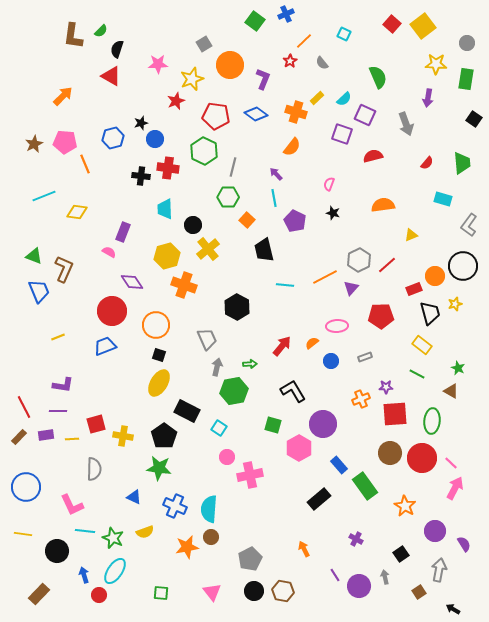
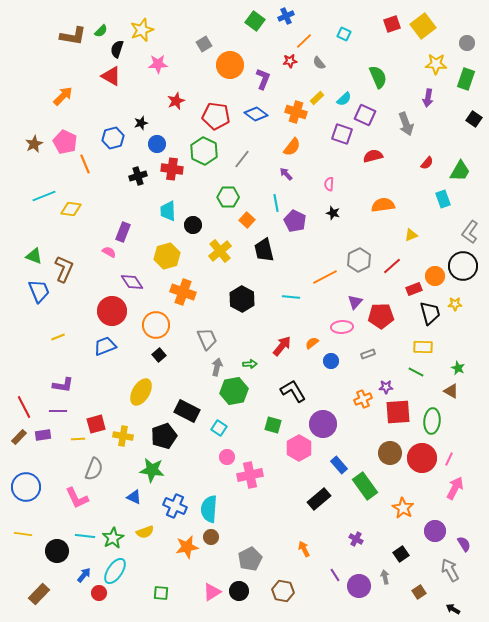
blue cross at (286, 14): moved 2 px down
red square at (392, 24): rotated 30 degrees clockwise
brown L-shape at (73, 36): rotated 88 degrees counterclockwise
red star at (290, 61): rotated 24 degrees clockwise
gray semicircle at (322, 63): moved 3 px left
yellow star at (192, 79): moved 50 px left, 49 px up
green rectangle at (466, 79): rotated 10 degrees clockwise
blue circle at (155, 139): moved 2 px right, 5 px down
pink pentagon at (65, 142): rotated 20 degrees clockwise
green trapezoid at (462, 163): moved 2 px left, 8 px down; rotated 35 degrees clockwise
gray line at (233, 167): moved 9 px right, 8 px up; rotated 24 degrees clockwise
red cross at (168, 168): moved 4 px right, 1 px down
purple arrow at (276, 174): moved 10 px right
black cross at (141, 176): moved 3 px left; rotated 24 degrees counterclockwise
pink semicircle at (329, 184): rotated 16 degrees counterclockwise
cyan line at (274, 198): moved 2 px right, 5 px down
cyan rectangle at (443, 199): rotated 54 degrees clockwise
cyan trapezoid at (165, 209): moved 3 px right, 2 px down
yellow diamond at (77, 212): moved 6 px left, 3 px up
gray L-shape at (469, 225): moved 1 px right, 7 px down
yellow cross at (208, 249): moved 12 px right, 2 px down
red line at (387, 265): moved 5 px right, 1 px down
orange cross at (184, 285): moved 1 px left, 7 px down
cyan line at (285, 285): moved 6 px right, 12 px down
purple triangle at (351, 288): moved 4 px right, 14 px down
yellow star at (455, 304): rotated 16 degrees clockwise
black hexagon at (237, 307): moved 5 px right, 8 px up
pink ellipse at (337, 326): moved 5 px right, 1 px down
yellow rectangle at (422, 345): moved 1 px right, 2 px down; rotated 36 degrees counterclockwise
black square at (159, 355): rotated 32 degrees clockwise
gray rectangle at (365, 357): moved 3 px right, 3 px up
green line at (417, 374): moved 1 px left, 2 px up
yellow ellipse at (159, 383): moved 18 px left, 9 px down
orange cross at (361, 399): moved 2 px right
red square at (395, 414): moved 3 px right, 2 px up
purple rectangle at (46, 435): moved 3 px left
black pentagon at (164, 436): rotated 15 degrees clockwise
yellow line at (72, 439): moved 6 px right
pink line at (451, 463): moved 2 px left, 4 px up; rotated 72 degrees clockwise
green star at (159, 468): moved 7 px left, 2 px down
gray semicircle at (94, 469): rotated 20 degrees clockwise
pink L-shape at (72, 505): moved 5 px right, 7 px up
orange star at (405, 506): moved 2 px left, 2 px down
cyan line at (85, 531): moved 5 px down
green star at (113, 538): rotated 20 degrees clockwise
gray arrow at (439, 570): moved 11 px right; rotated 40 degrees counterclockwise
blue arrow at (84, 575): rotated 56 degrees clockwise
black circle at (254, 591): moved 15 px left
pink triangle at (212, 592): rotated 36 degrees clockwise
red circle at (99, 595): moved 2 px up
